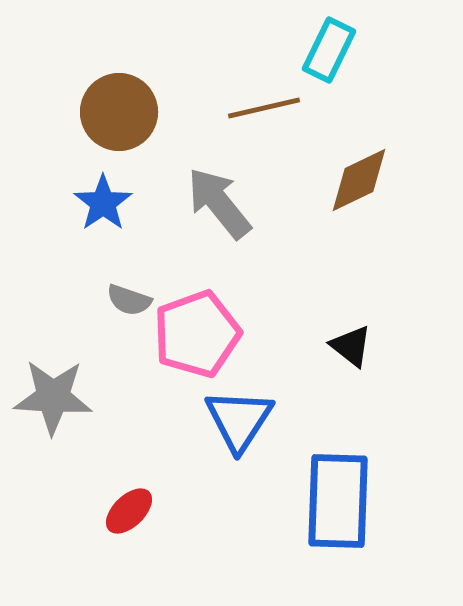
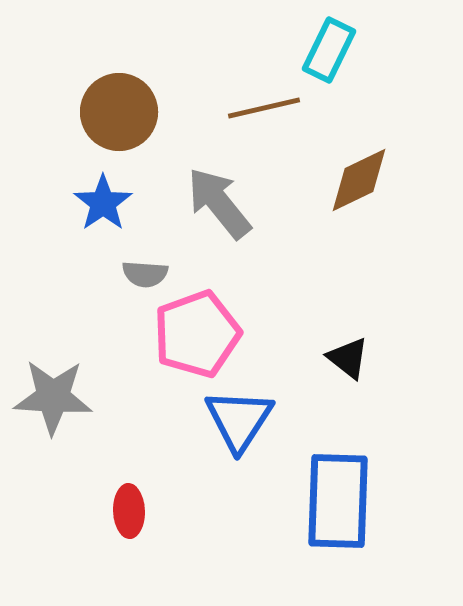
gray semicircle: moved 16 px right, 26 px up; rotated 15 degrees counterclockwise
black triangle: moved 3 px left, 12 px down
red ellipse: rotated 48 degrees counterclockwise
